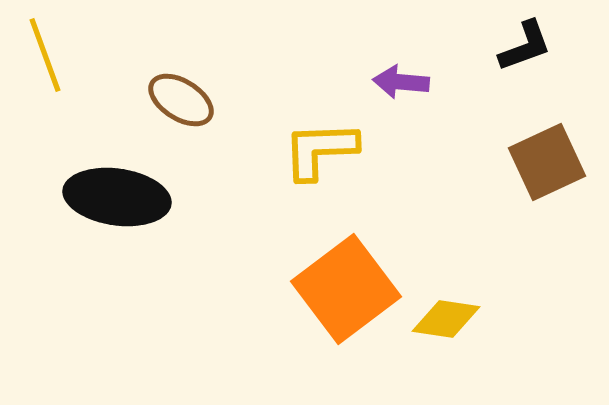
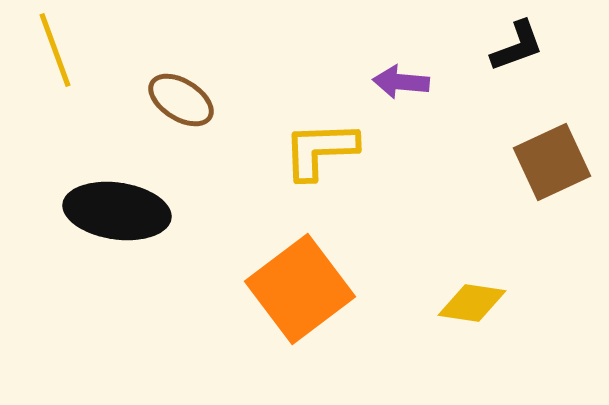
black L-shape: moved 8 px left
yellow line: moved 10 px right, 5 px up
brown square: moved 5 px right
black ellipse: moved 14 px down
orange square: moved 46 px left
yellow diamond: moved 26 px right, 16 px up
